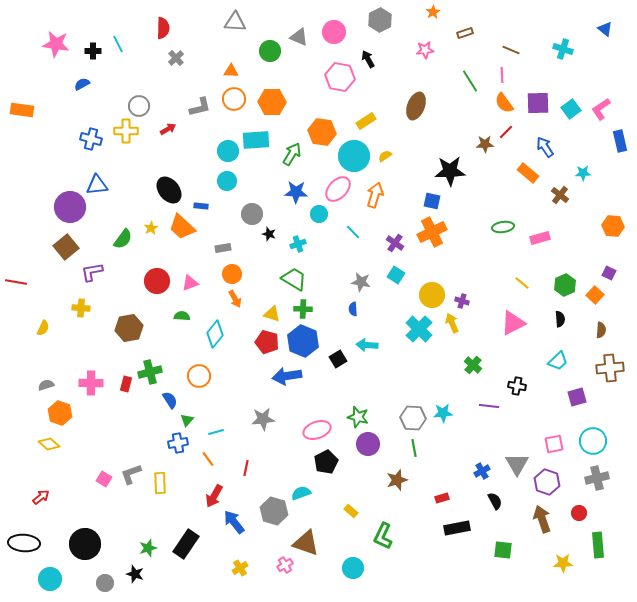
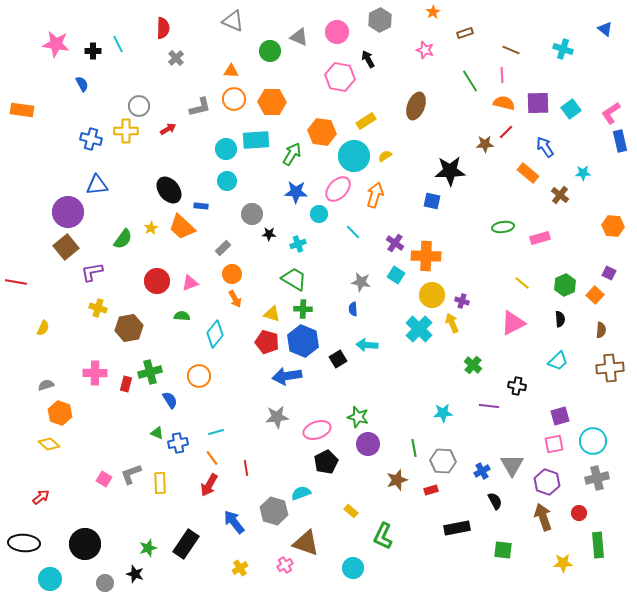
gray triangle at (235, 22): moved 2 px left, 1 px up; rotated 20 degrees clockwise
pink circle at (334, 32): moved 3 px right
pink star at (425, 50): rotated 24 degrees clockwise
blue semicircle at (82, 84): rotated 91 degrees clockwise
orange semicircle at (504, 103): rotated 140 degrees clockwise
pink L-shape at (601, 109): moved 10 px right, 4 px down
cyan circle at (228, 151): moved 2 px left, 2 px up
purple circle at (70, 207): moved 2 px left, 5 px down
orange cross at (432, 232): moved 6 px left, 24 px down; rotated 28 degrees clockwise
black star at (269, 234): rotated 16 degrees counterclockwise
gray rectangle at (223, 248): rotated 35 degrees counterclockwise
yellow cross at (81, 308): moved 17 px right; rotated 12 degrees clockwise
pink cross at (91, 383): moved 4 px right, 10 px up
purple square at (577, 397): moved 17 px left, 19 px down
gray hexagon at (413, 418): moved 30 px right, 43 px down
gray star at (263, 419): moved 14 px right, 2 px up
green triangle at (187, 420): moved 30 px left, 13 px down; rotated 48 degrees counterclockwise
orange line at (208, 459): moved 4 px right, 1 px up
gray triangle at (517, 464): moved 5 px left, 1 px down
red line at (246, 468): rotated 21 degrees counterclockwise
red arrow at (214, 496): moved 5 px left, 11 px up
red rectangle at (442, 498): moved 11 px left, 8 px up
brown arrow at (542, 519): moved 1 px right, 2 px up
